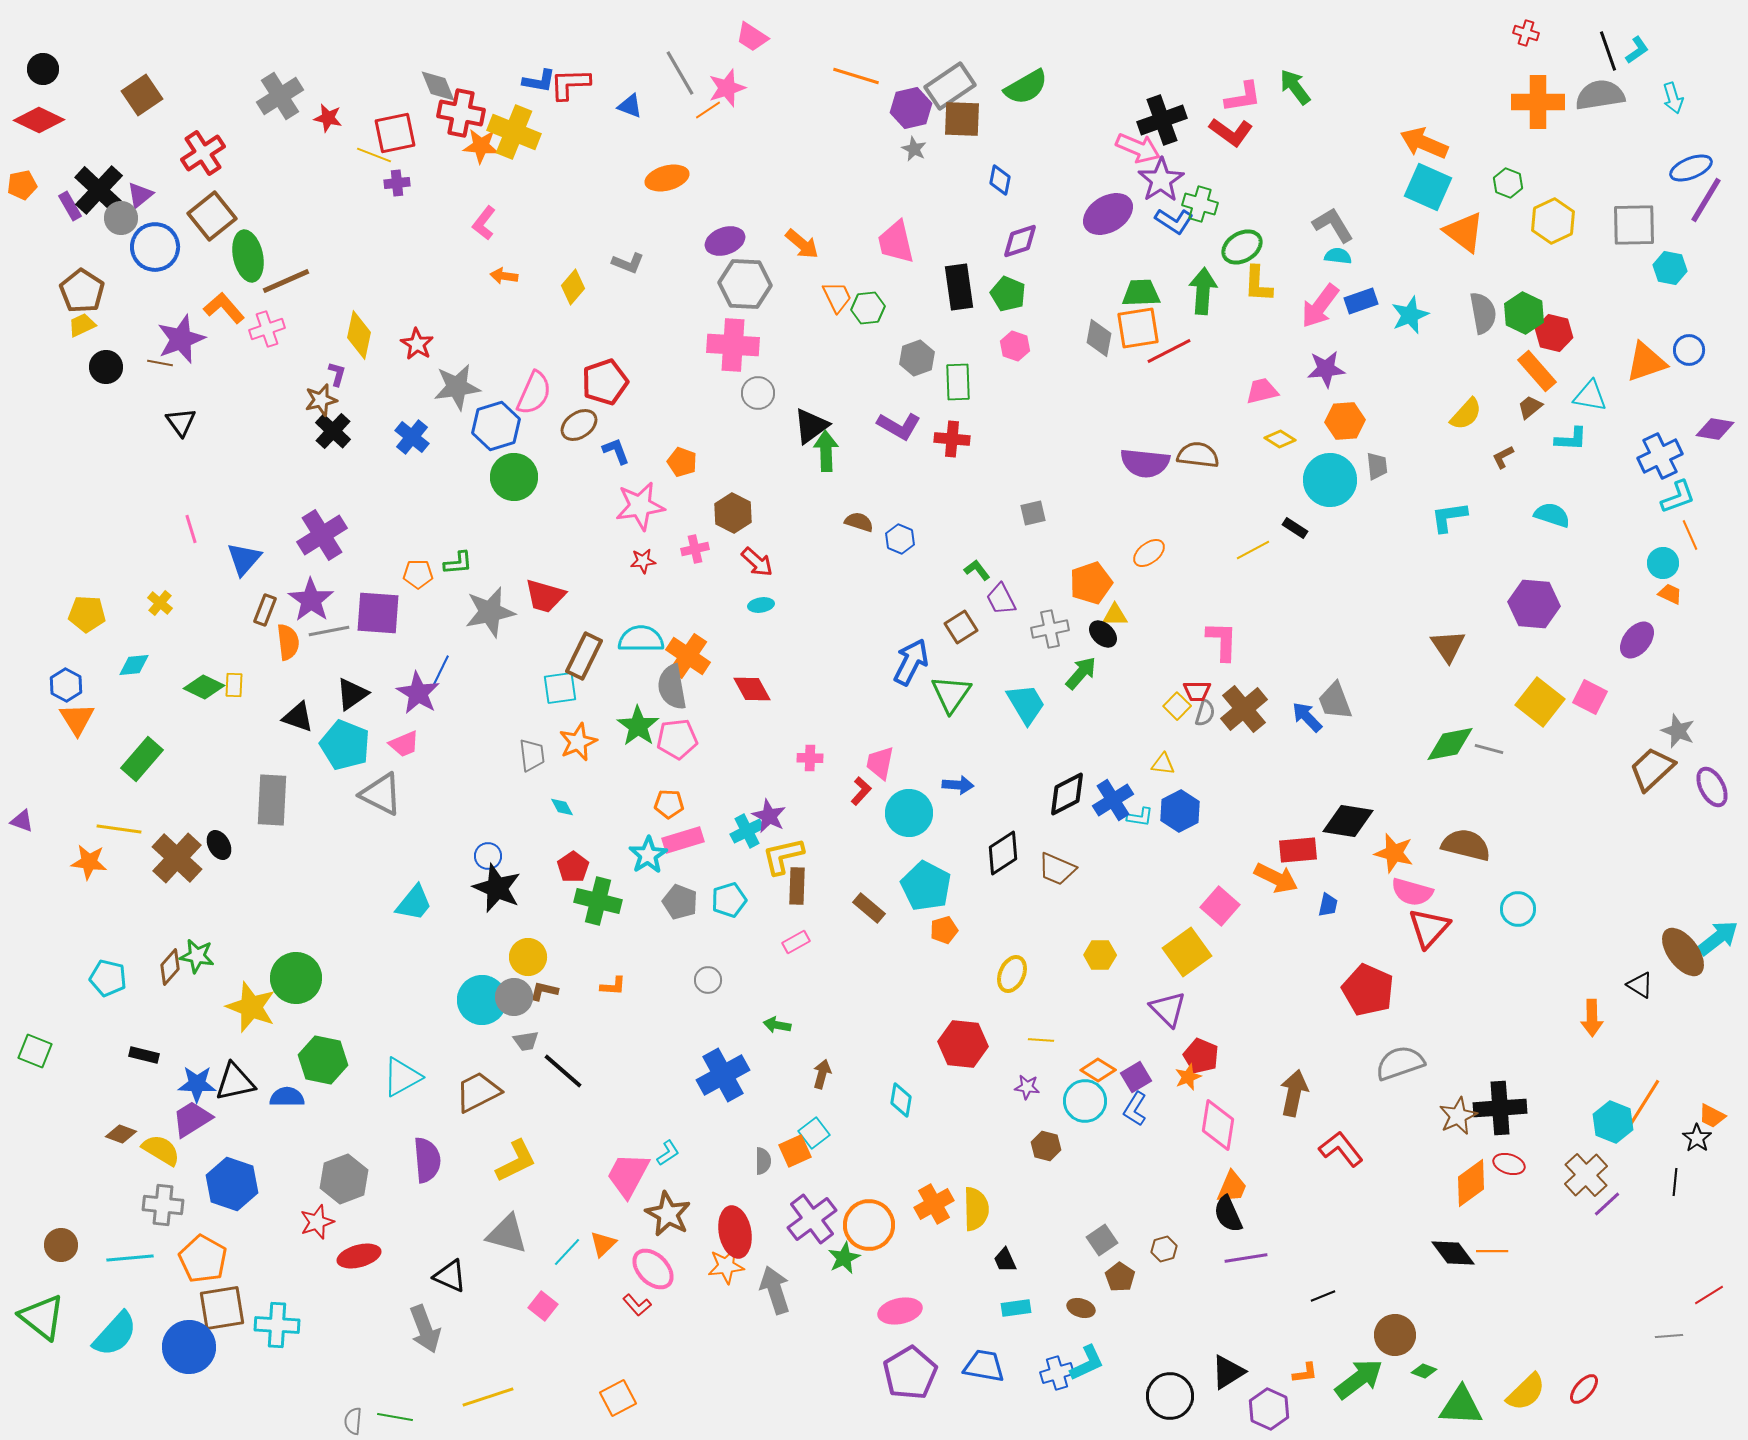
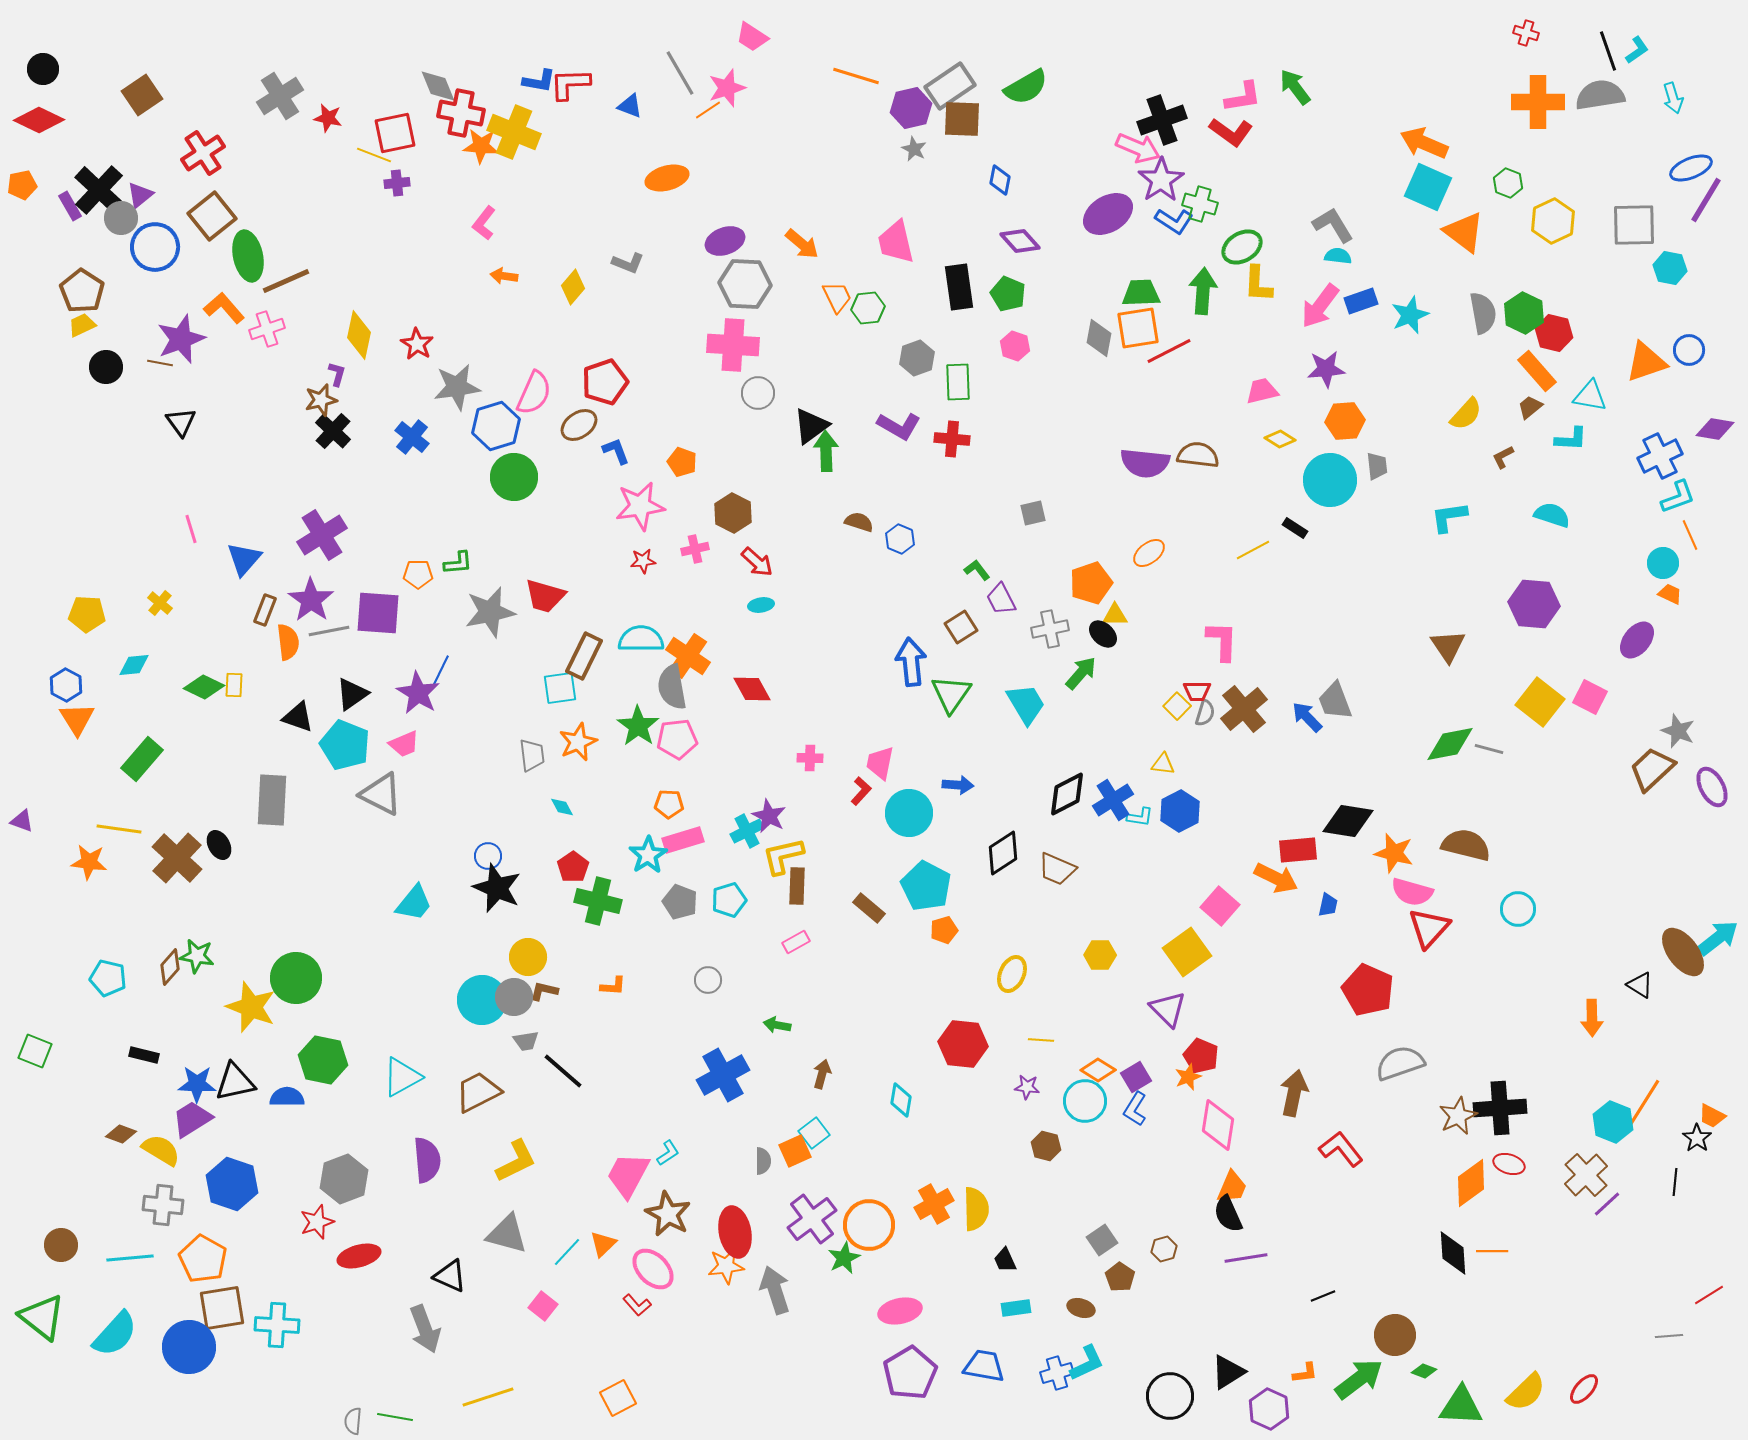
purple diamond at (1020, 241): rotated 66 degrees clockwise
blue arrow at (911, 662): rotated 33 degrees counterclockwise
black diamond at (1453, 1253): rotated 33 degrees clockwise
